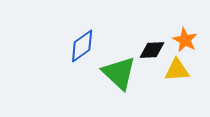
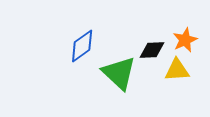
orange star: rotated 20 degrees clockwise
